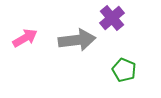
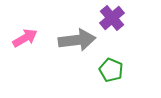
green pentagon: moved 13 px left
